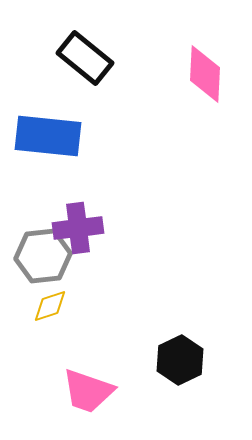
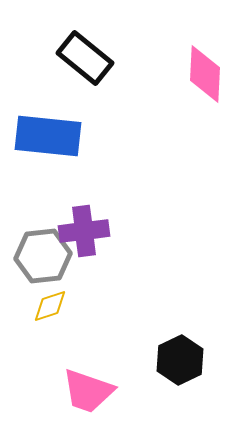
purple cross: moved 6 px right, 3 px down
